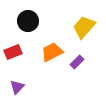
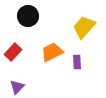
black circle: moved 5 px up
red rectangle: rotated 24 degrees counterclockwise
purple rectangle: rotated 48 degrees counterclockwise
